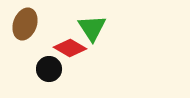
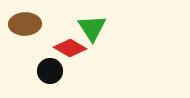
brown ellipse: rotated 68 degrees clockwise
black circle: moved 1 px right, 2 px down
